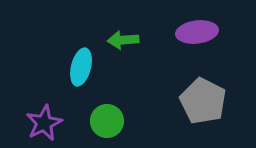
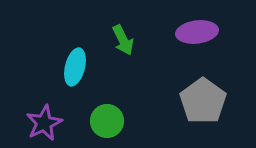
green arrow: rotated 112 degrees counterclockwise
cyan ellipse: moved 6 px left
gray pentagon: rotated 9 degrees clockwise
